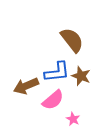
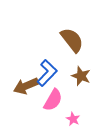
blue L-shape: moved 10 px left, 1 px down; rotated 40 degrees counterclockwise
pink semicircle: rotated 20 degrees counterclockwise
